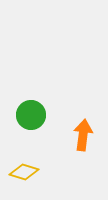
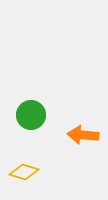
orange arrow: rotated 92 degrees counterclockwise
